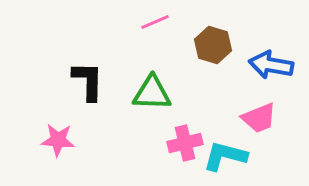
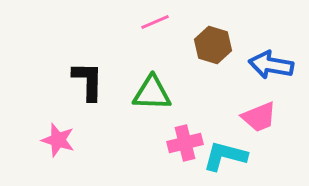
pink trapezoid: moved 1 px up
pink star: rotated 12 degrees clockwise
